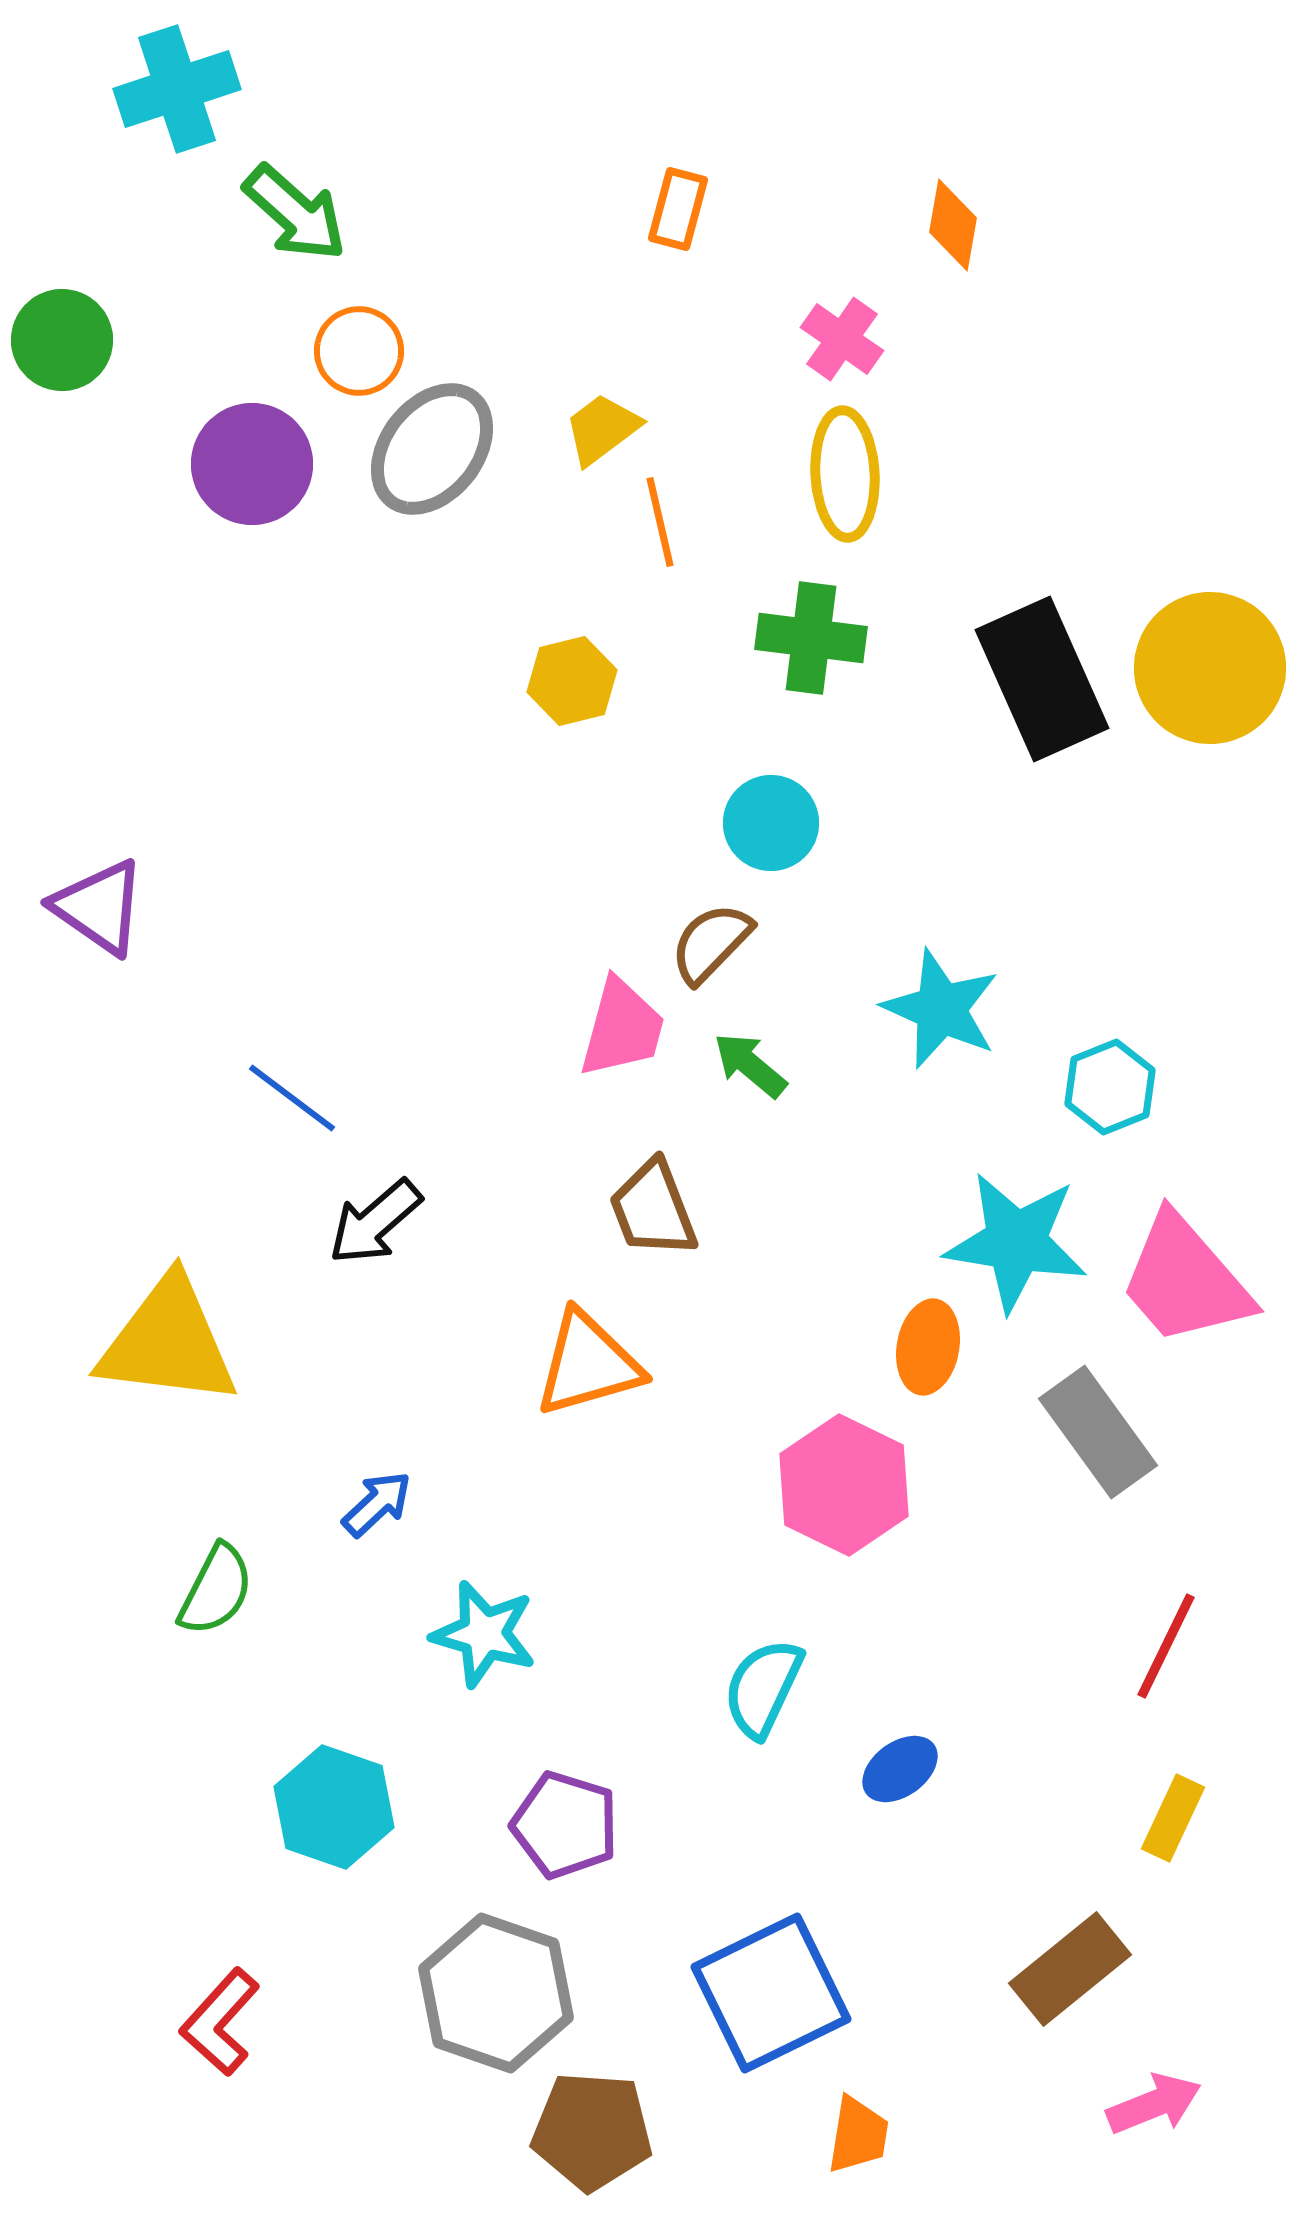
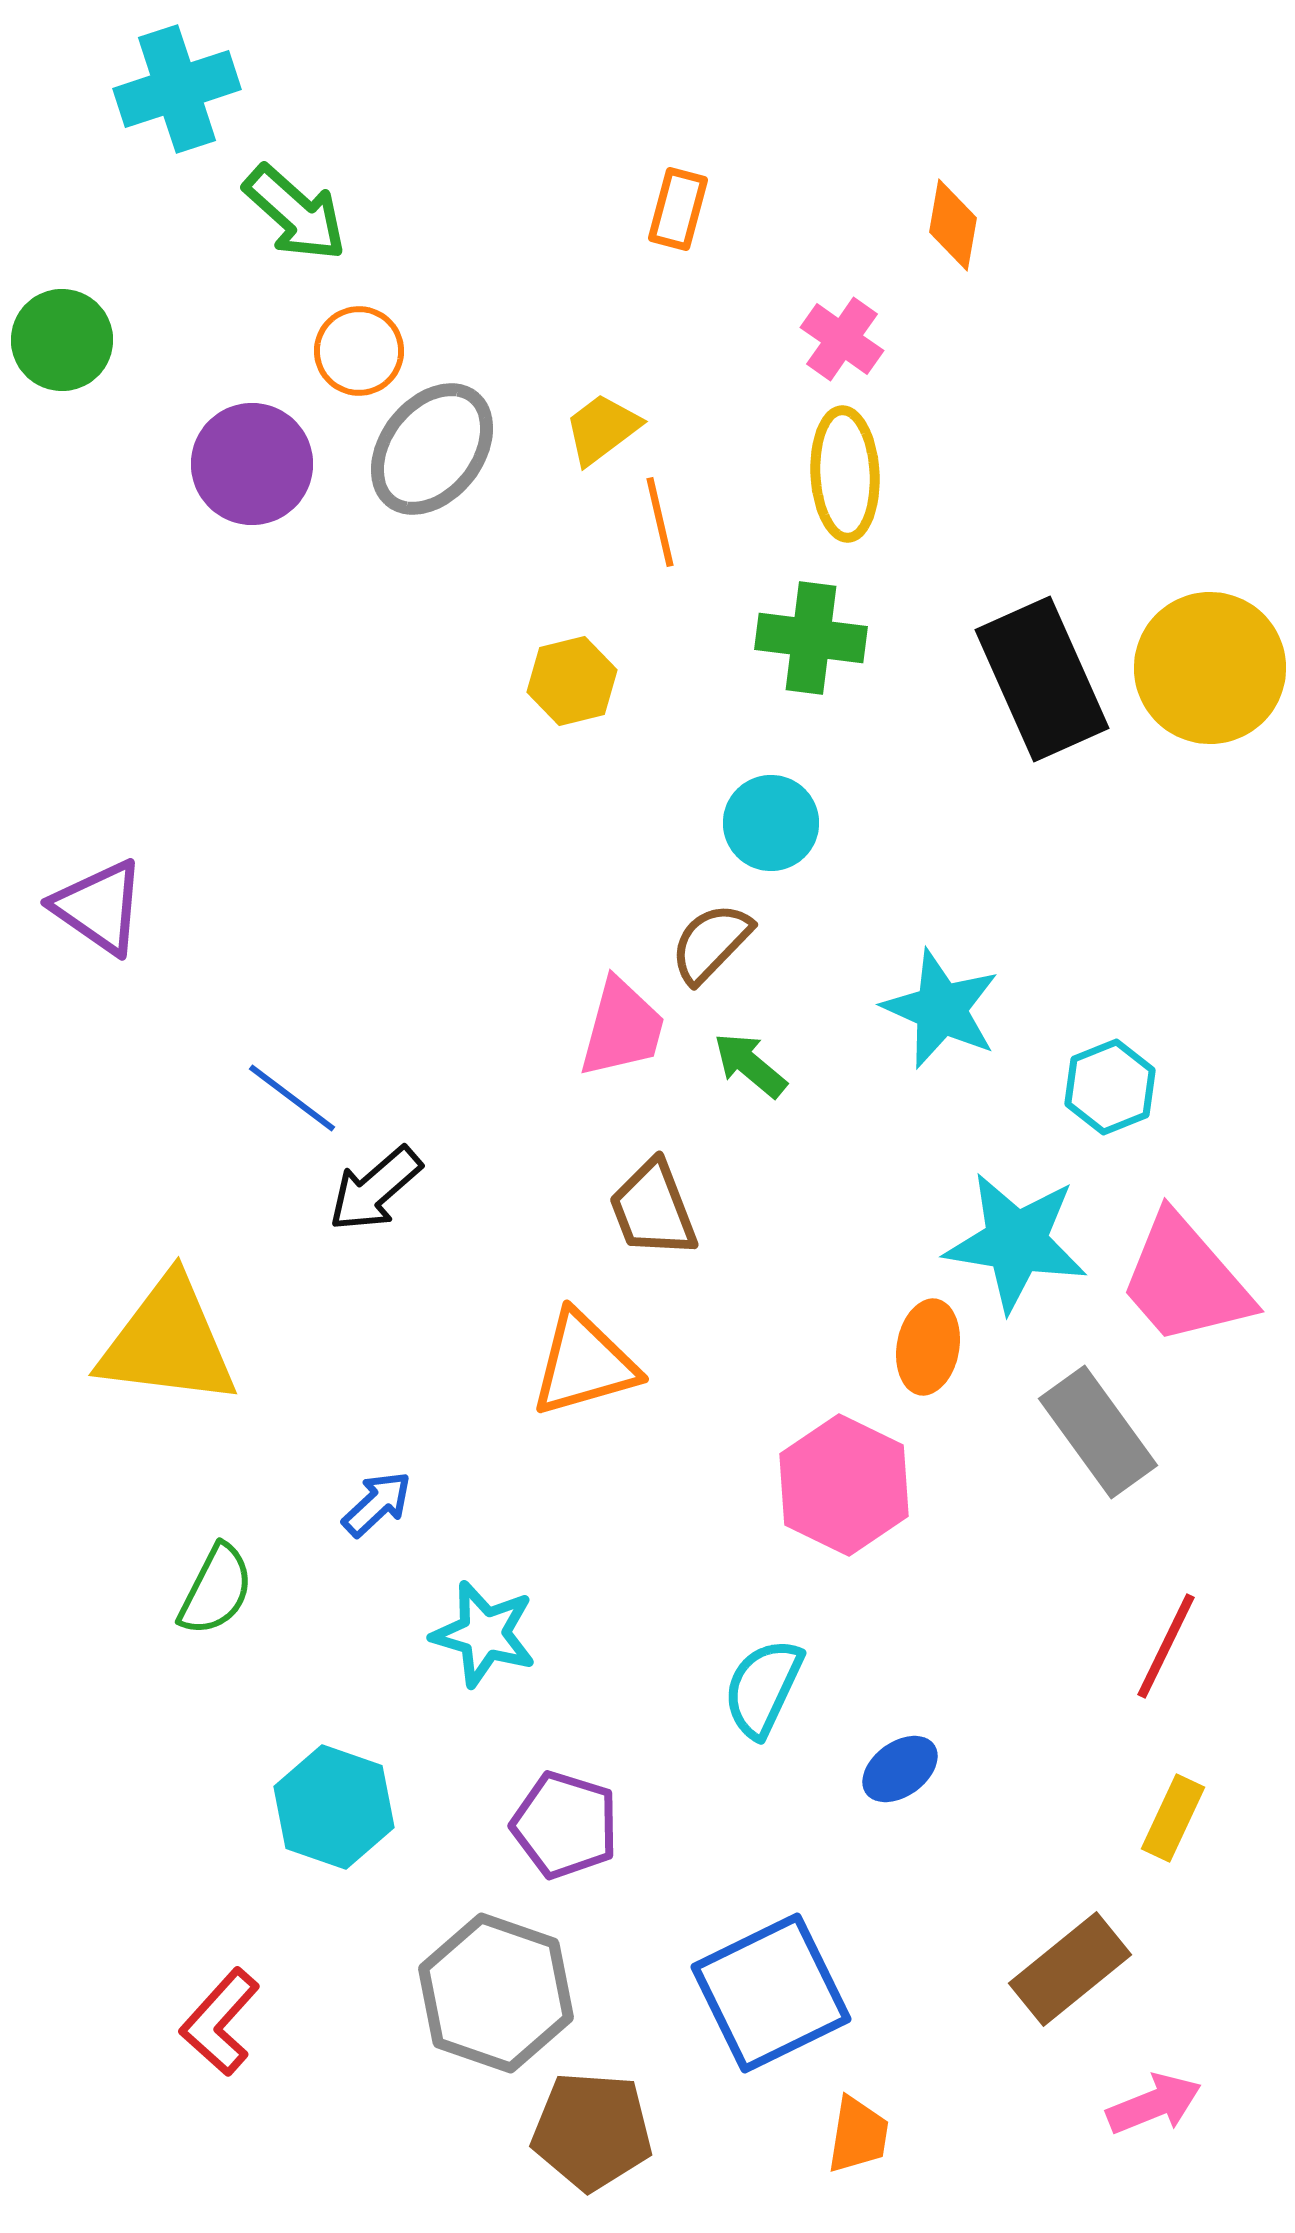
black arrow at (375, 1222): moved 33 px up
orange triangle at (588, 1364): moved 4 px left
